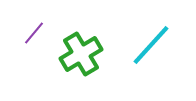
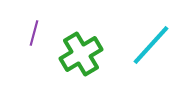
purple line: rotated 25 degrees counterclockwise
